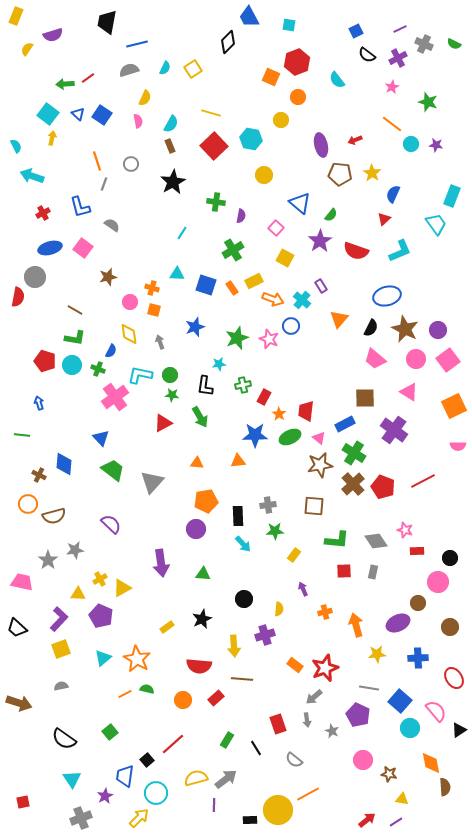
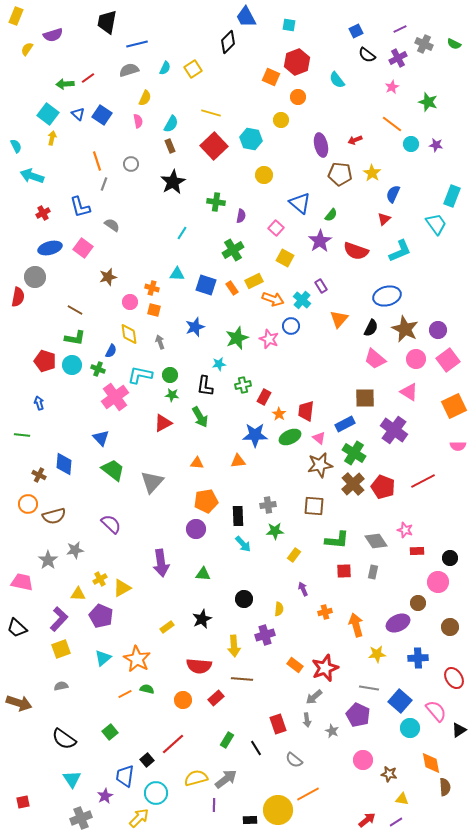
blue trapezoid at (249, 17): moved 3 px left
